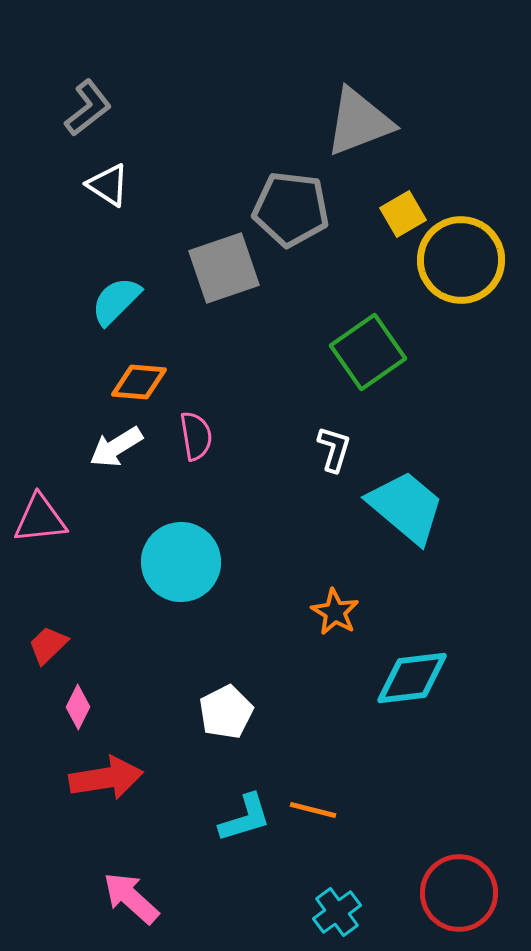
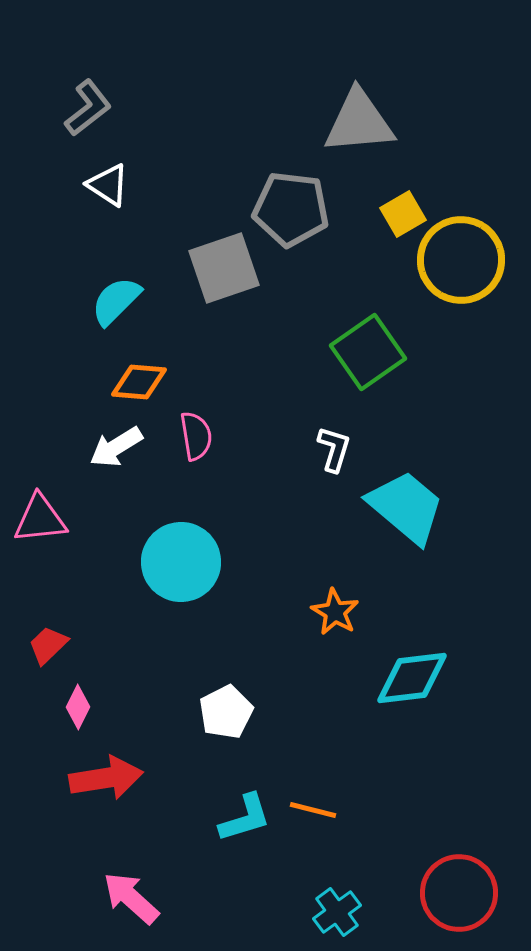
gray triangle: rotated 16 degrees clockwise
